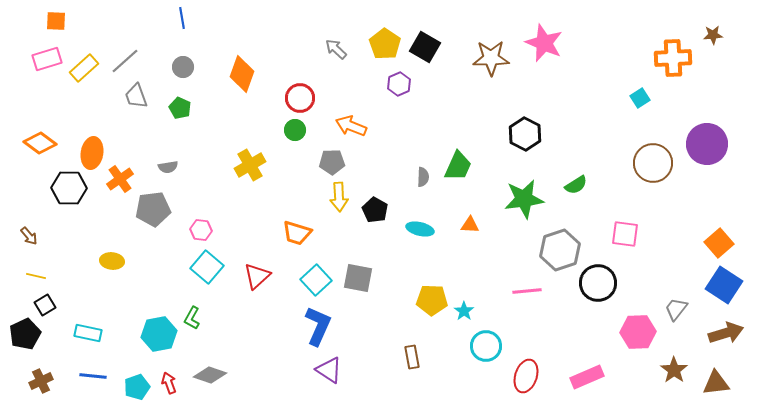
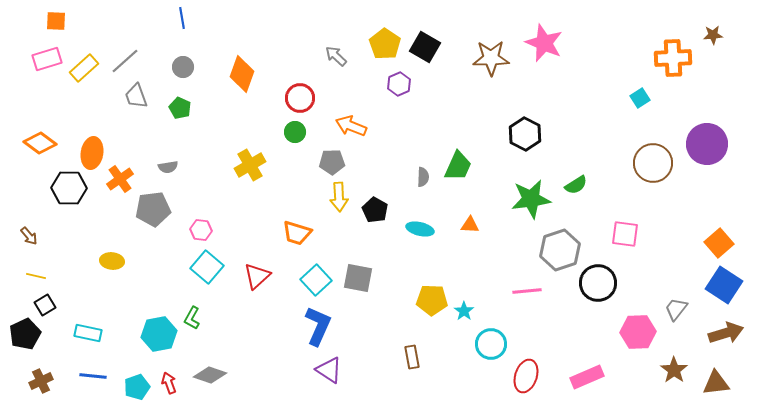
gray arrow at (336, 49): moved 7 px down
green circle at (295, 130): moved 2 px down
green star at (524, 199): moved 7 px right
cyan circle at (486, 346): moved 5 px right, 2 px up
